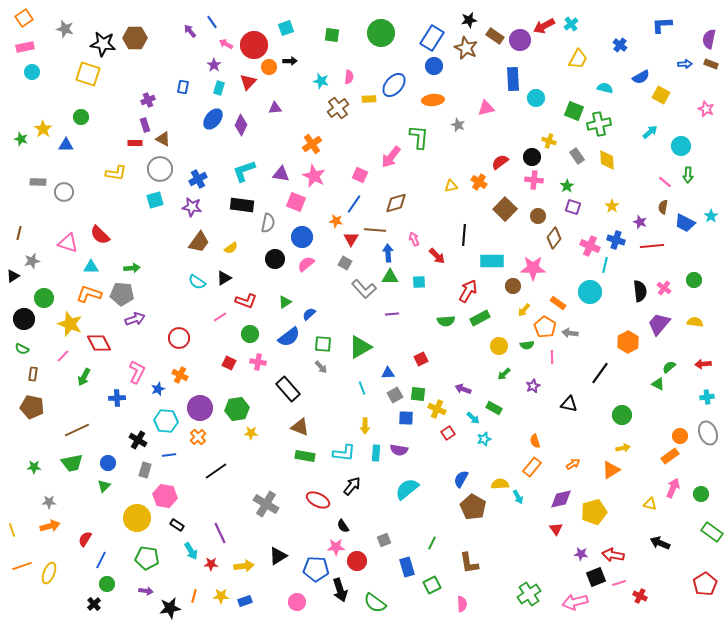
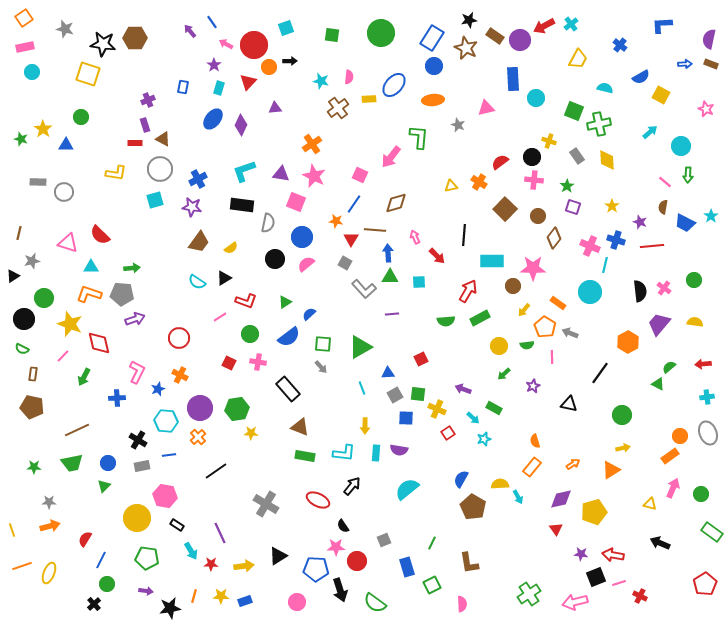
pink arrow at (414, 239): moved 1 px right, 2 px up
gray arrow at (570, 333): rotated 14 degrees clockwise
red diamond at (99, 343): rotated 15 degrees clockwise
gray rectangle at (145, 470): moved 3 px left, 4 px up; rotated 63 degrees clockwise
